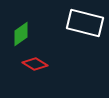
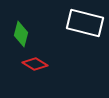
green diamond: rotated 40 degrees counterclockwise
